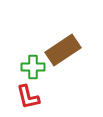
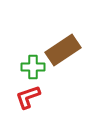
red L-shape: rotated 84 degrees clockwise
